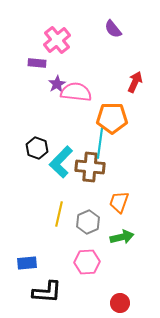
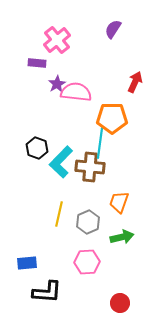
purple semicircle: rotated 72 degrees clockwise
